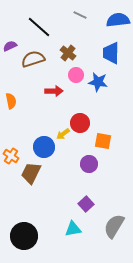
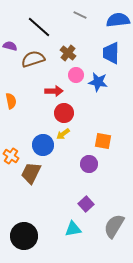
purple semicircle: rotated 40 degrees clockwise
red circle: moved 16 px left, 10 px up
blue circle: moved 1 px left, 2 px up
